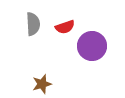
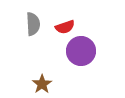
purple circle: moved 11 px left, 5 px down
brown star: rotated 18 degrees counterclockwise
